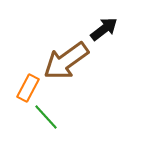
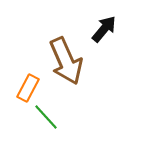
black arrow: rotated 12 degrees counterclockwise
brown arrow: rotated 78 degrees counterclockwise
